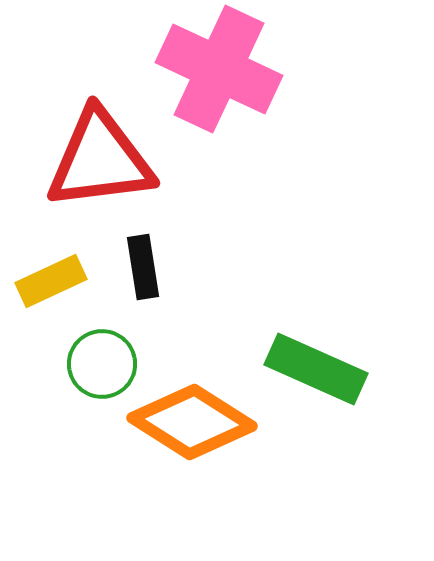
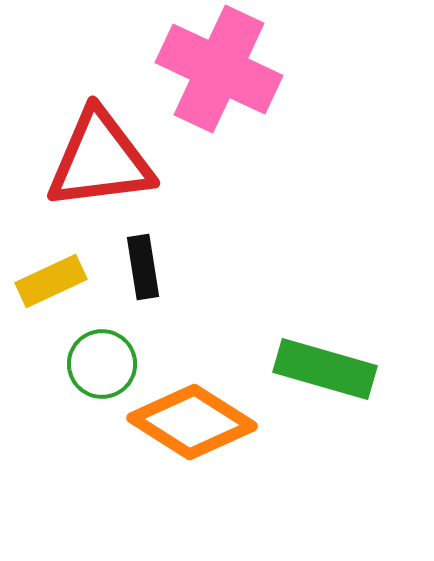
green rectangle: moved 9 px right; rotated 8 degrees counterclockwise
